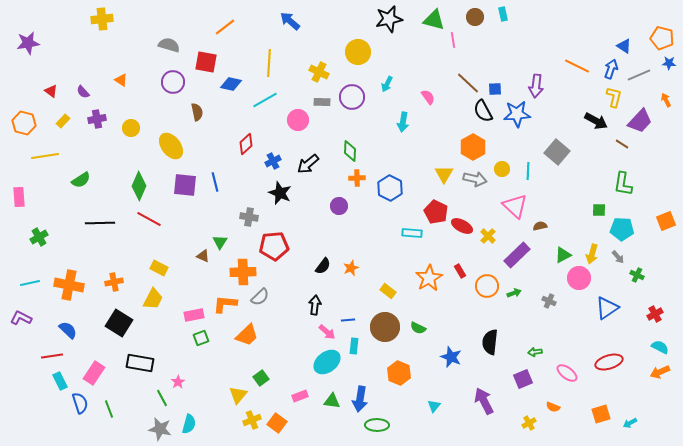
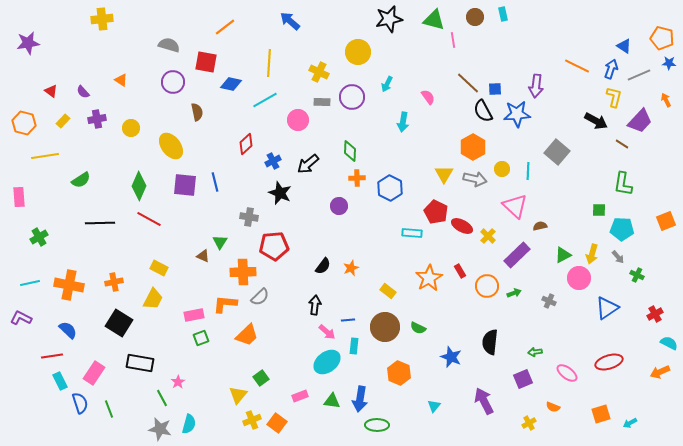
cyan semicircle at (660, 347): moved 9 px right, 4 px up
